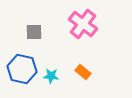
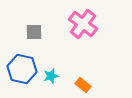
orange rectangle: moved 13 px down
cyan star: rotated 21 degrees counterclockwise
